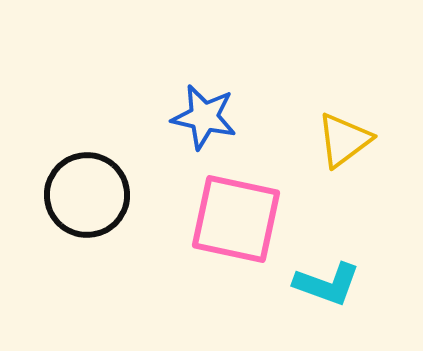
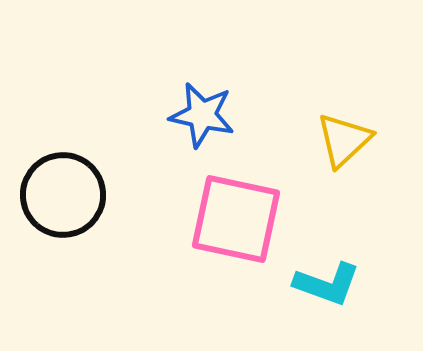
blue star: moved 2 px left, 2 px up
yellow triangle: rotated 6 degrees counterclockwise
black circle: moved 24 px left
